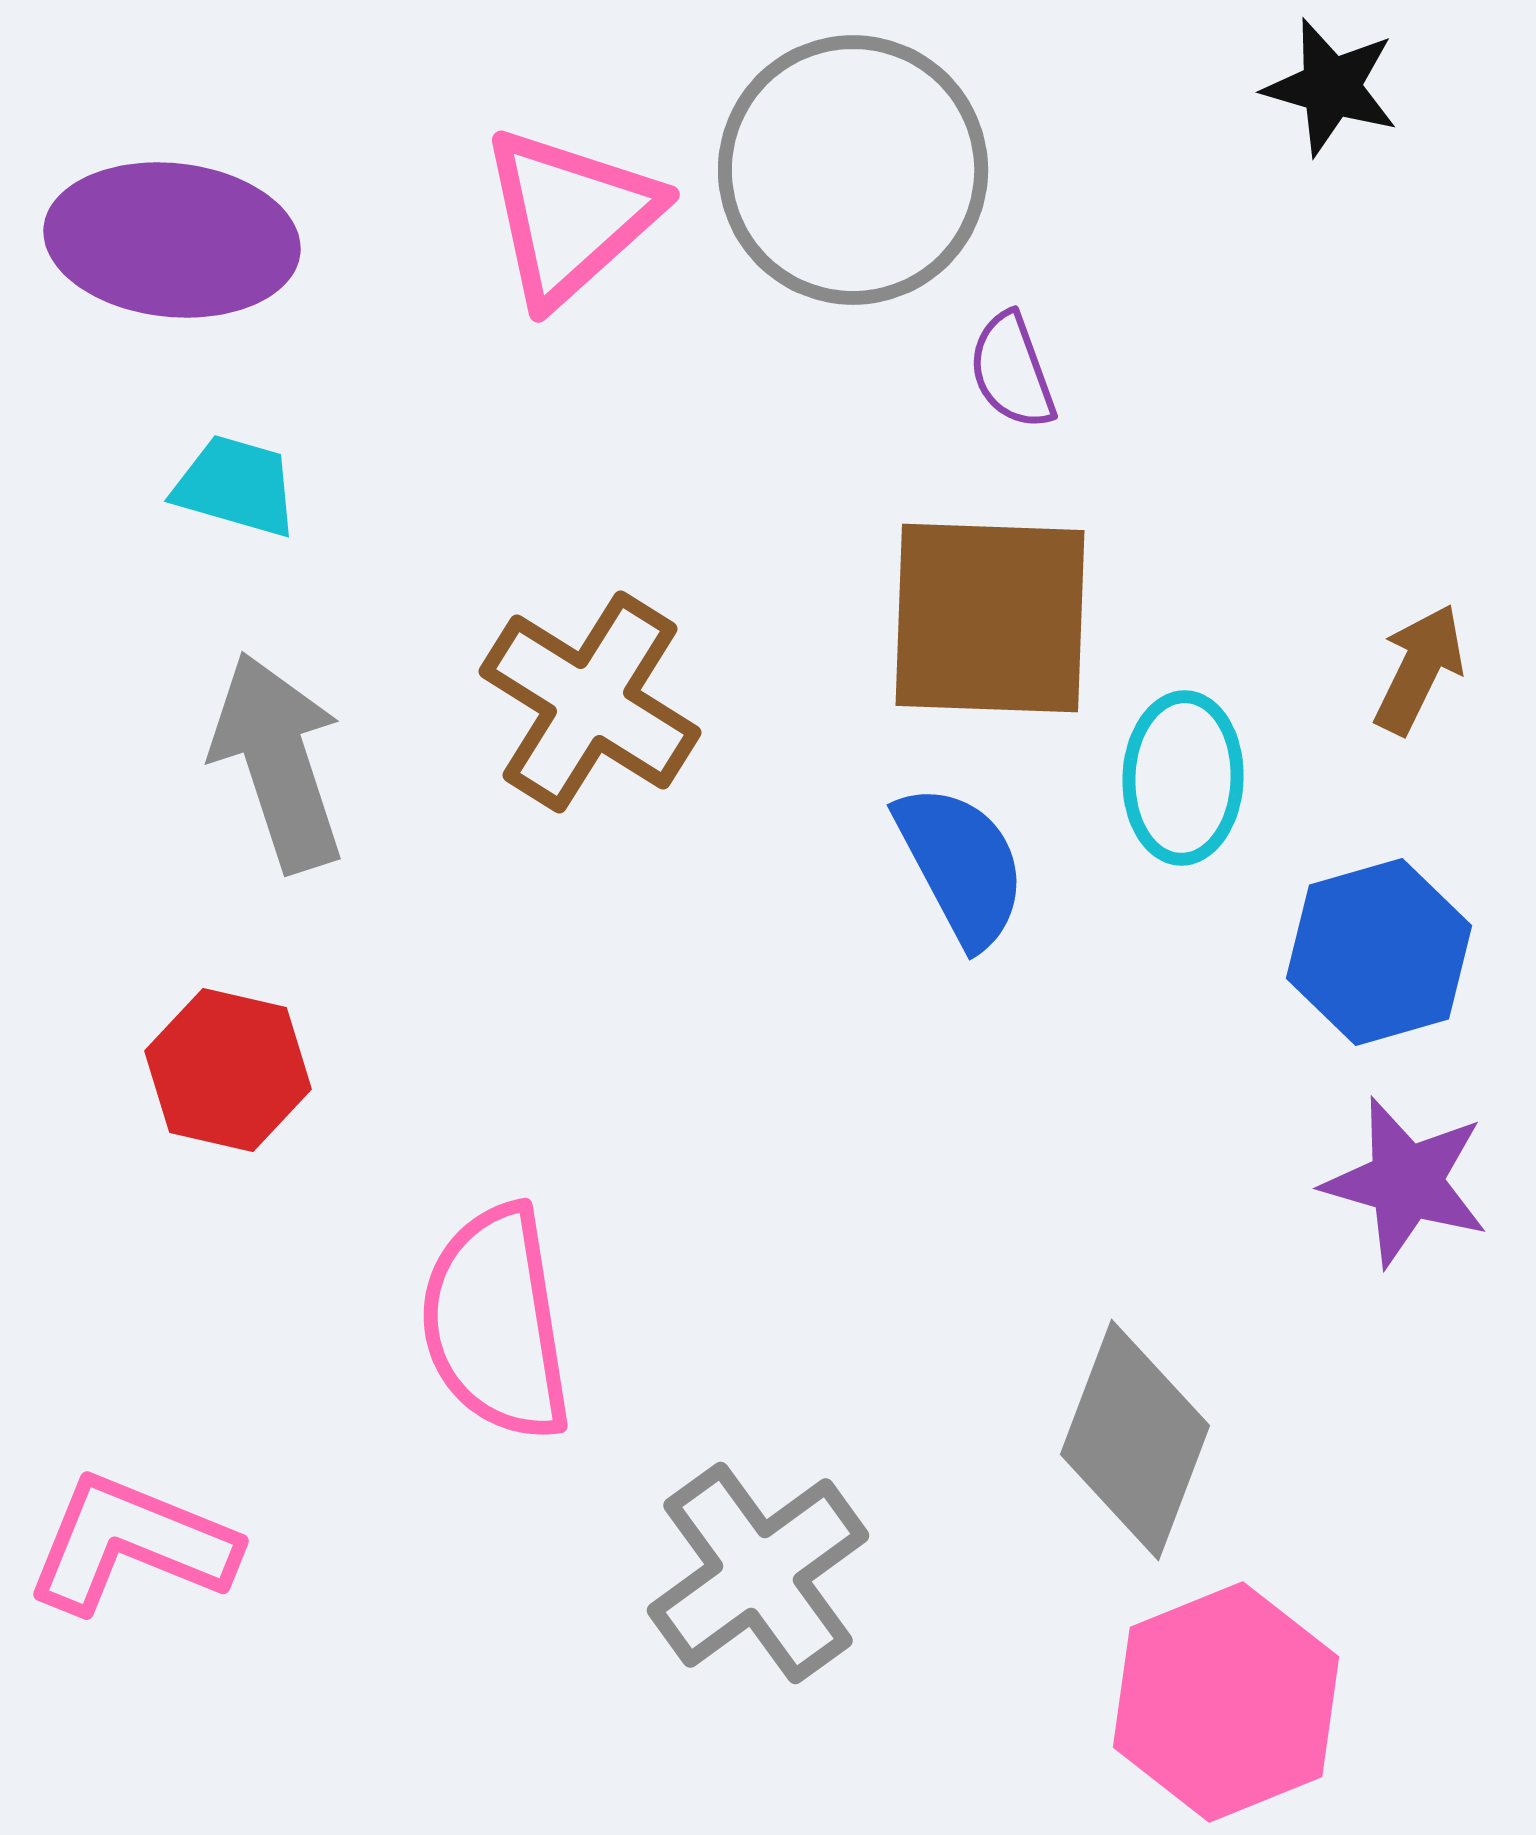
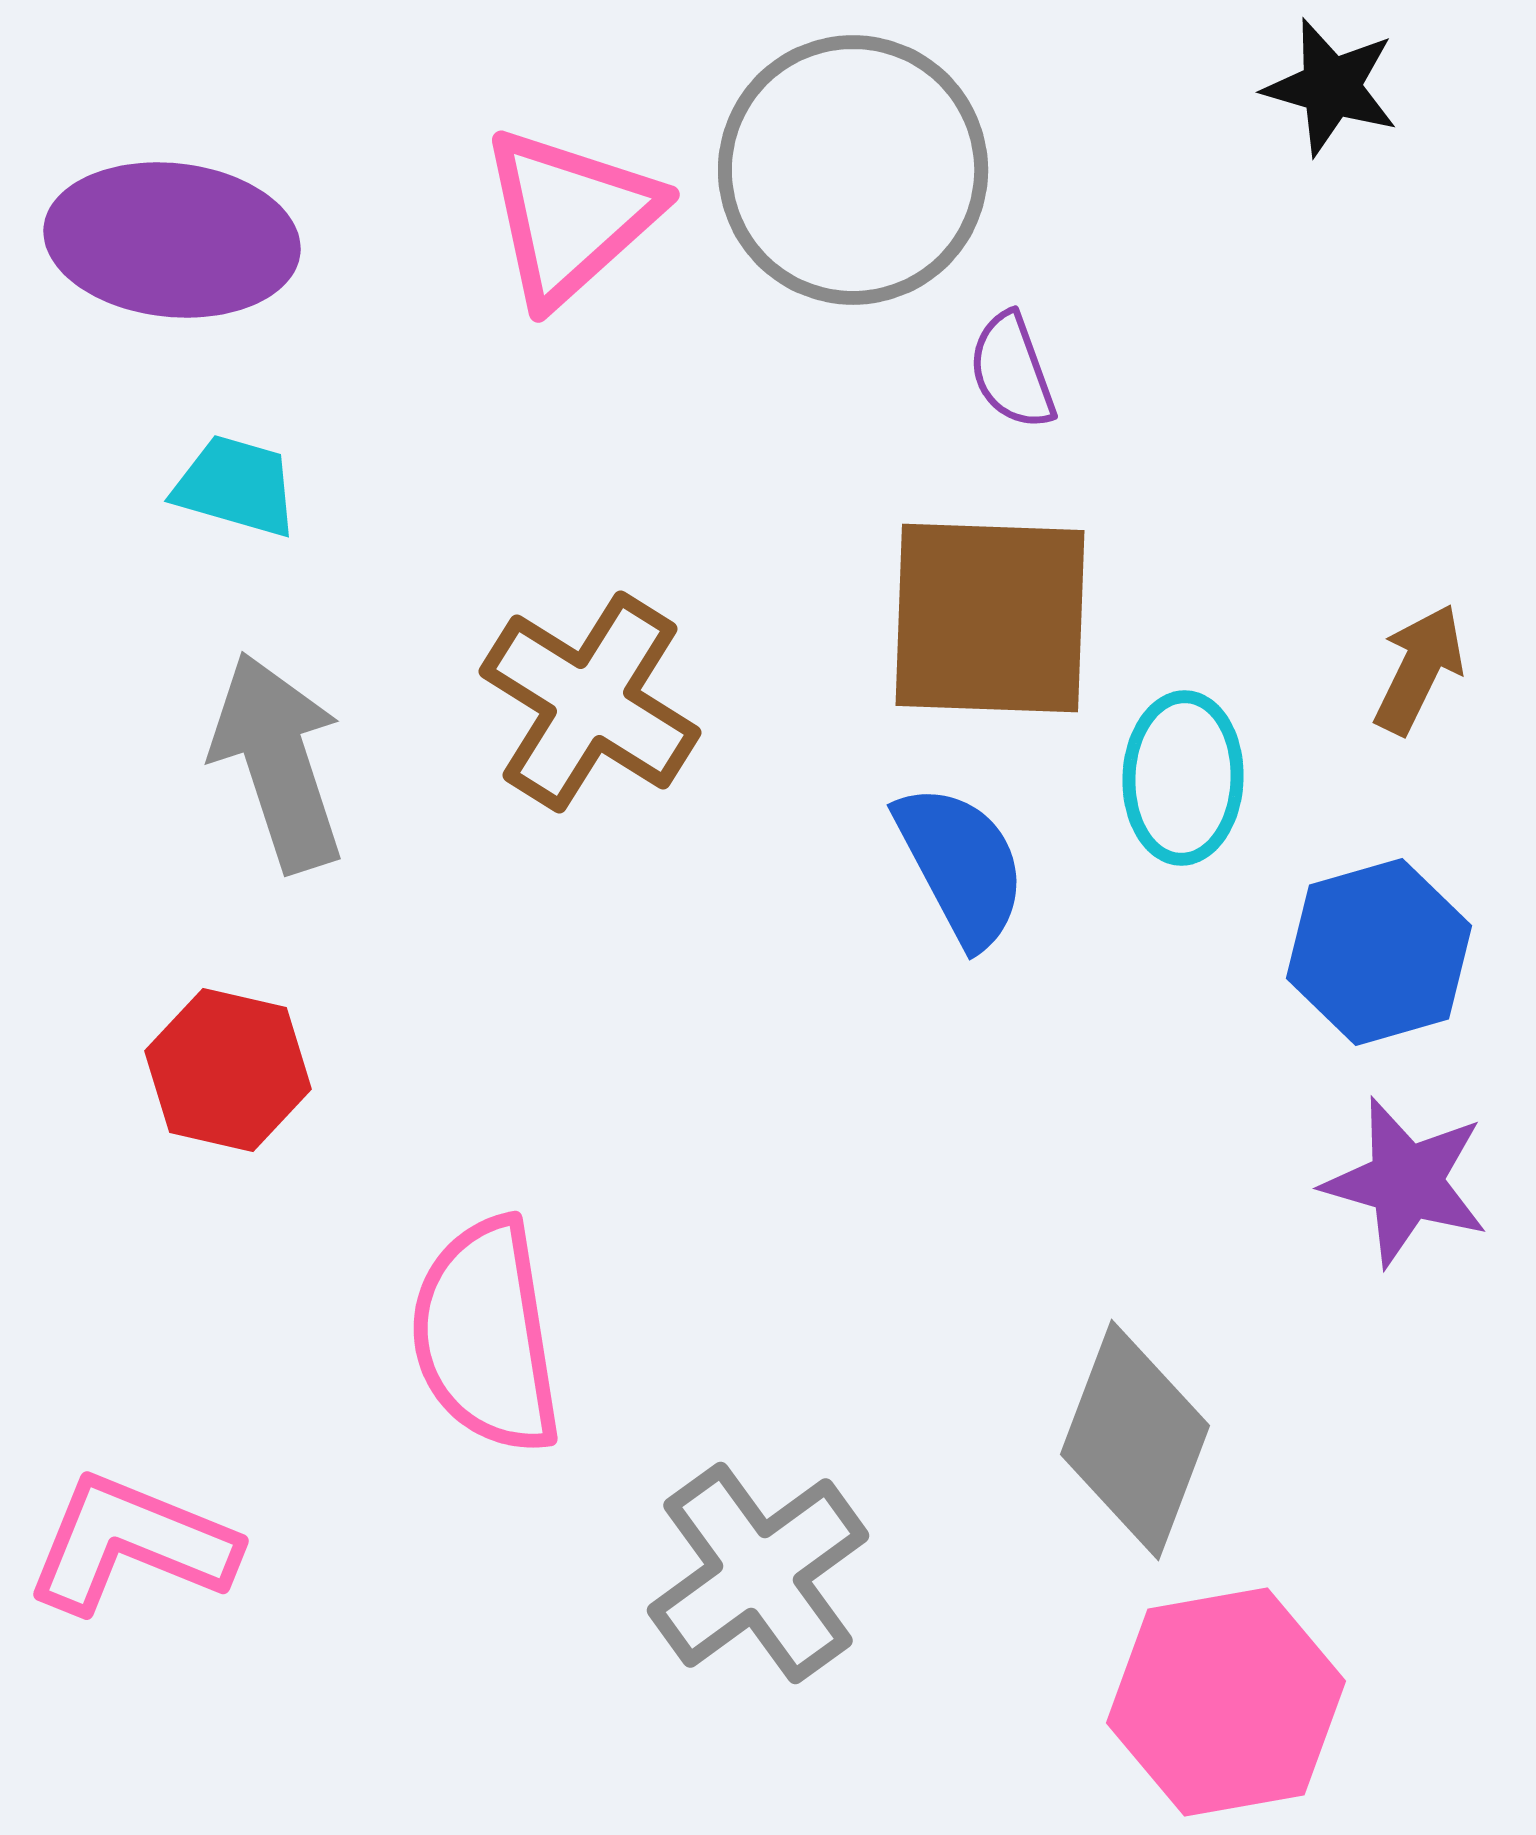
pink semicircle: moved 10 px left, 13 px down
pink hexagon: rotated 12 degrees clockwise
